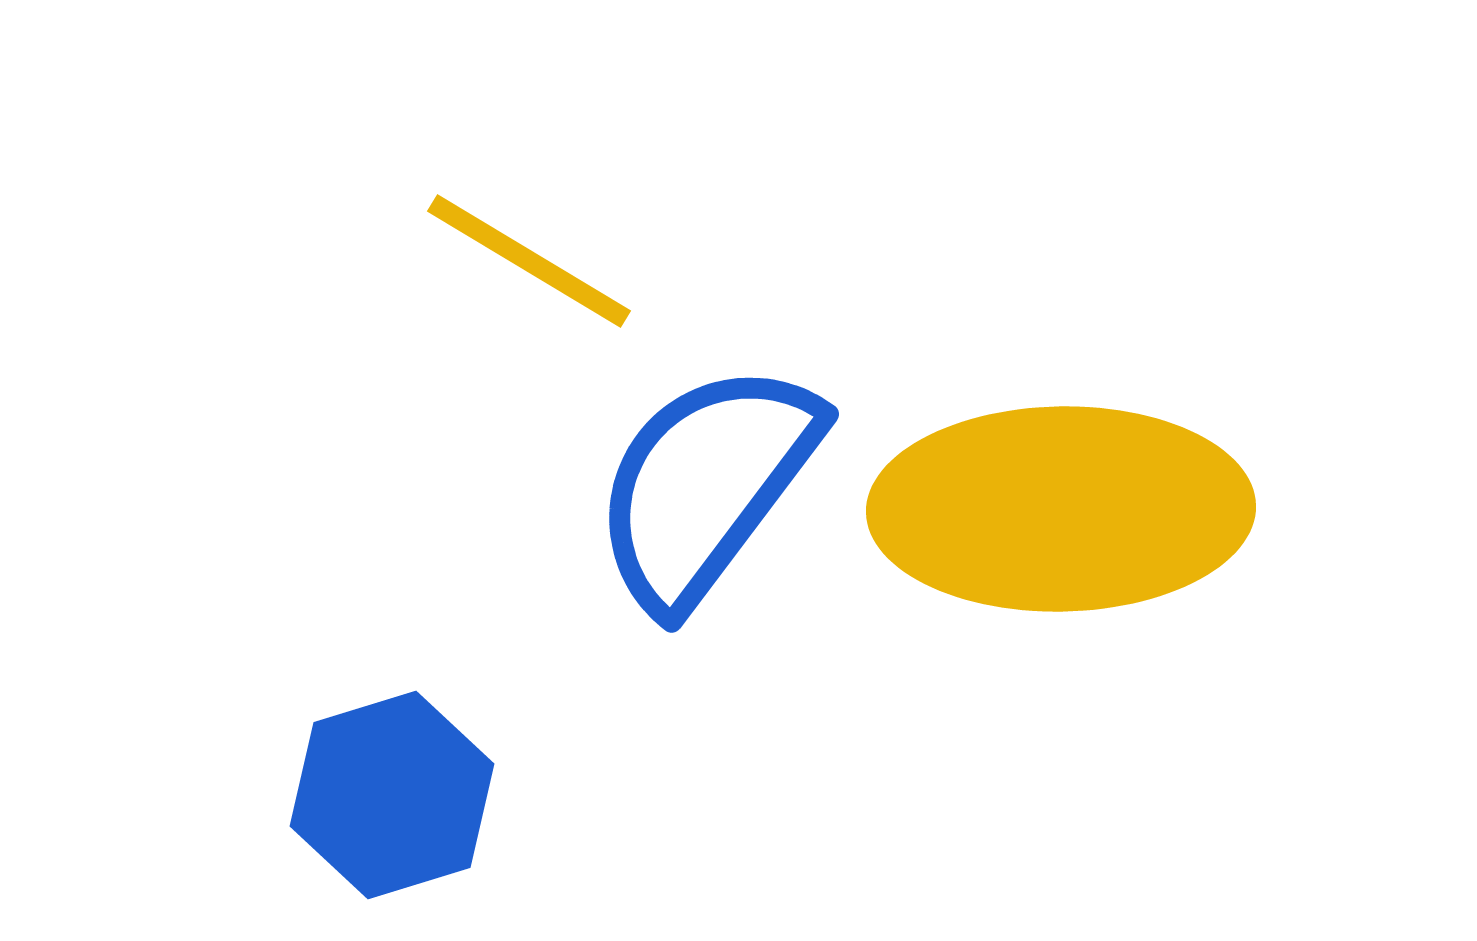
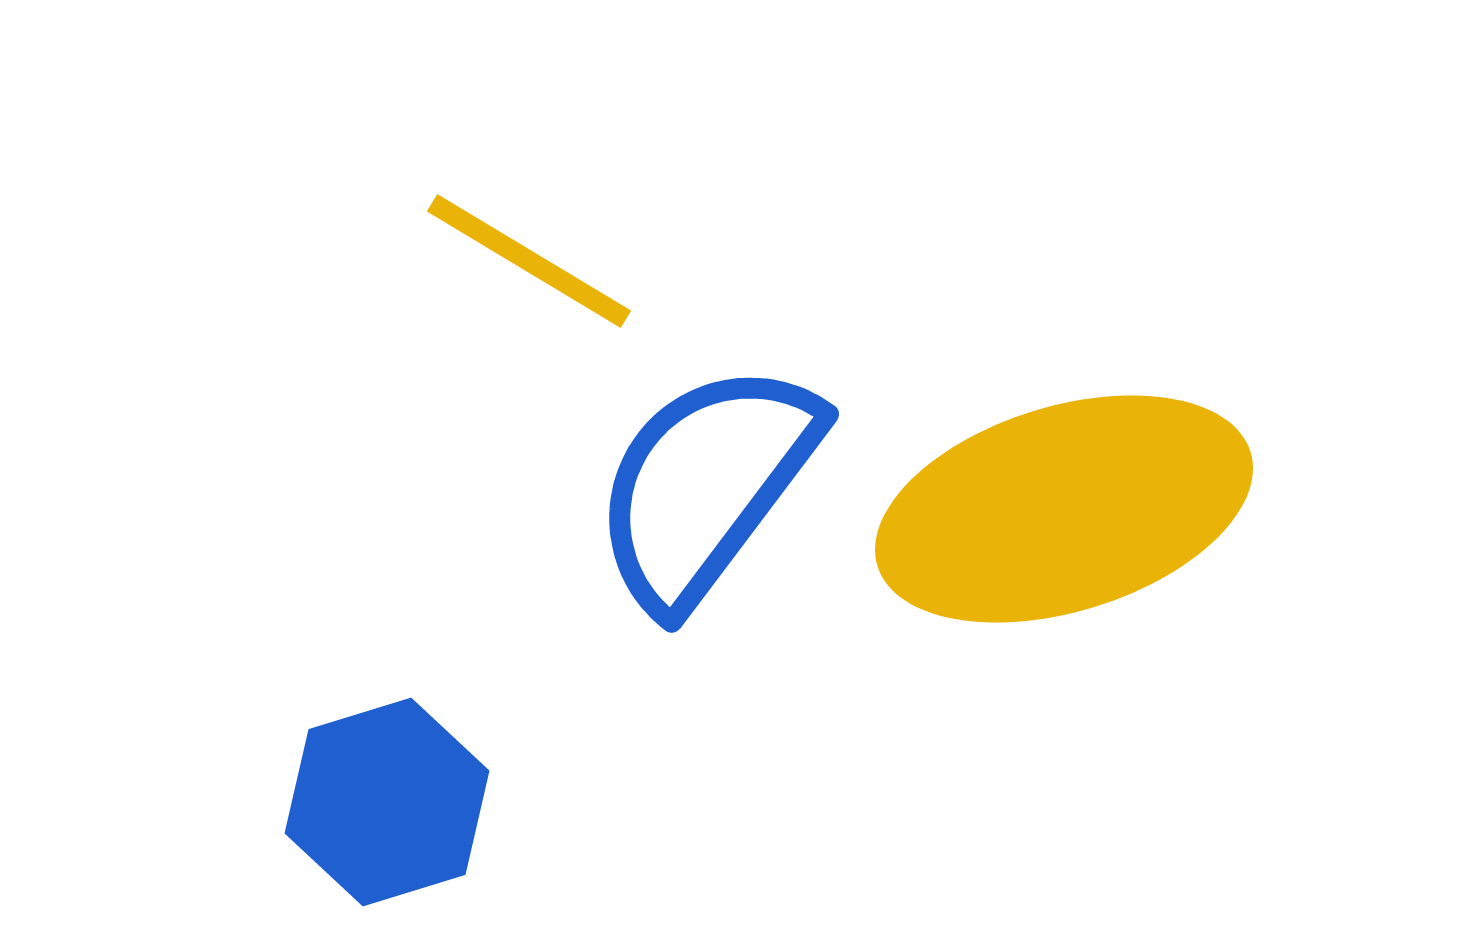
yellow ellipse: moved 3 px right; rotated 16 degrees counterclockwise
blue hexagon: moved 5 px left, 7 px down
